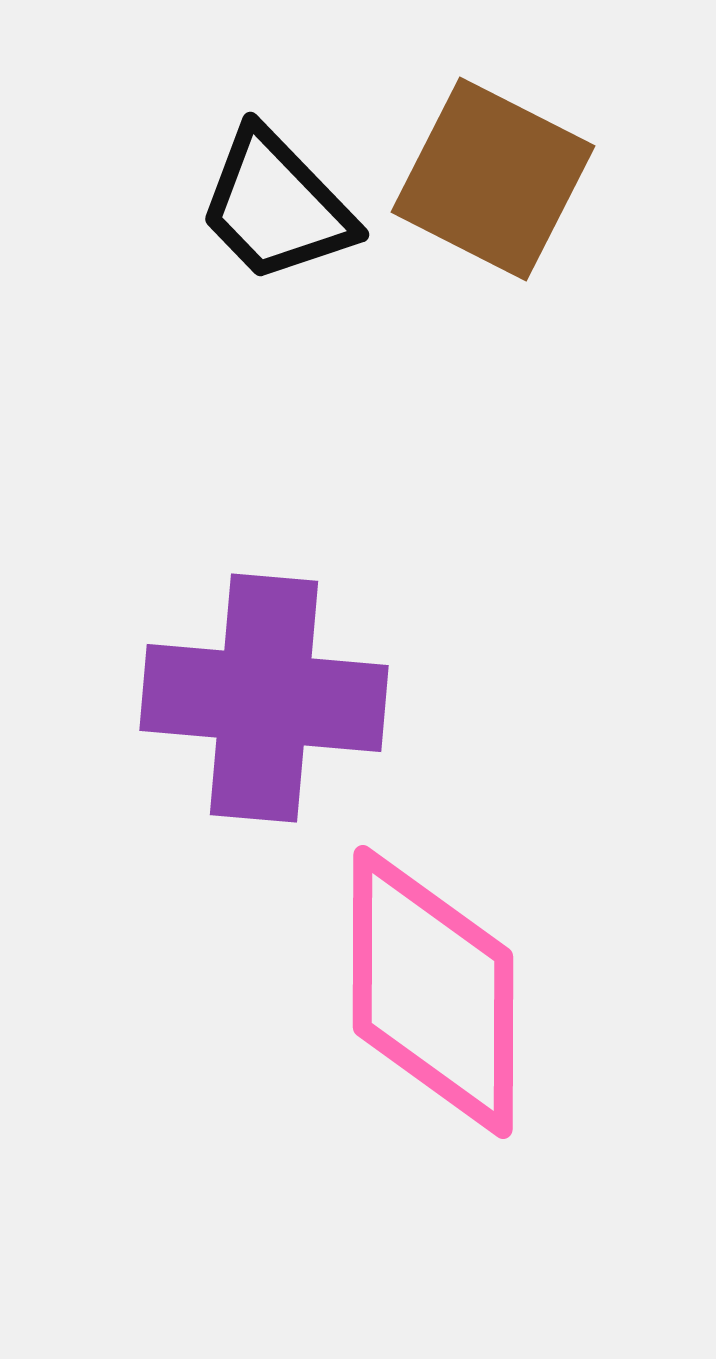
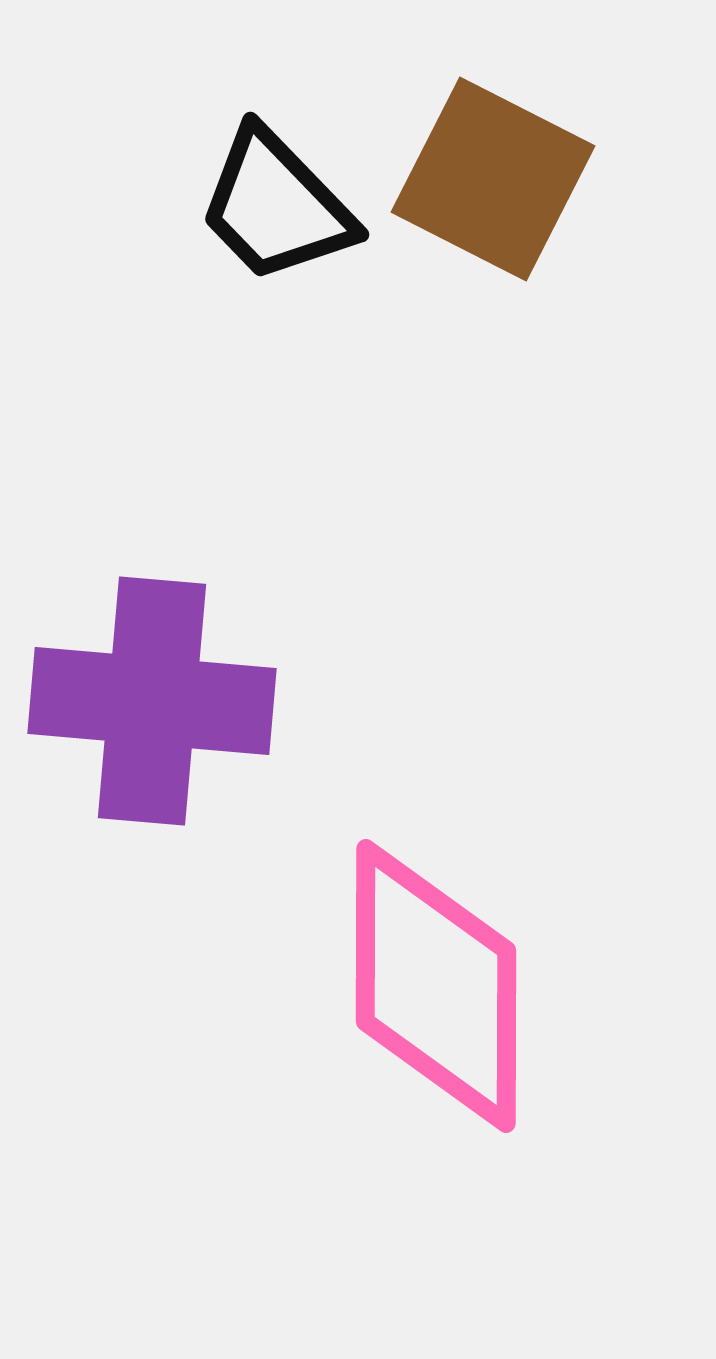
purple cross: moved 112 px left, 3 px down
pink diamond: moved 3 px right, 6 px up
